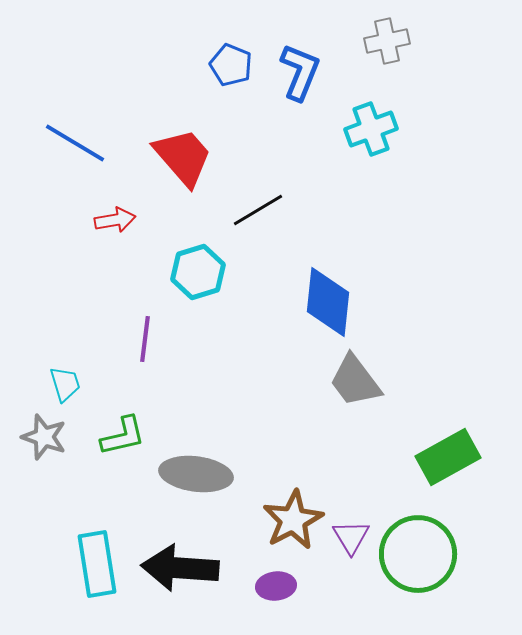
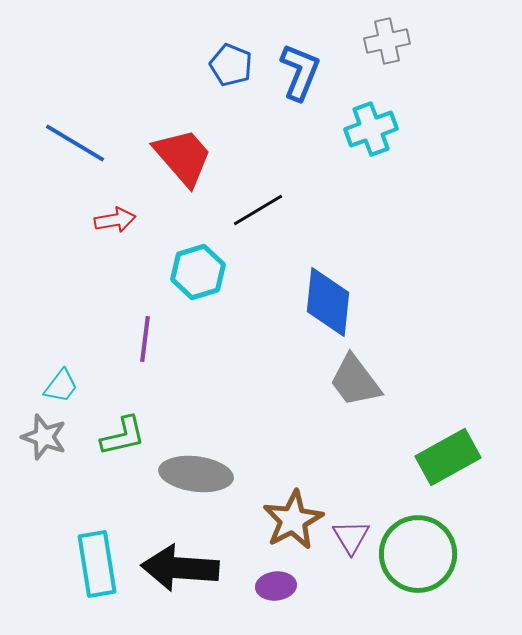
cyan trapezoid: moved 4 px left, 2 px down; rotated 54 degrees clockwise
